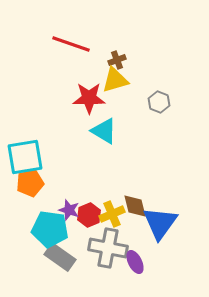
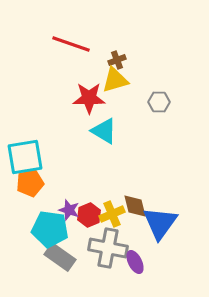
gray hexagon: rotated 20 degrees counterclockwise
